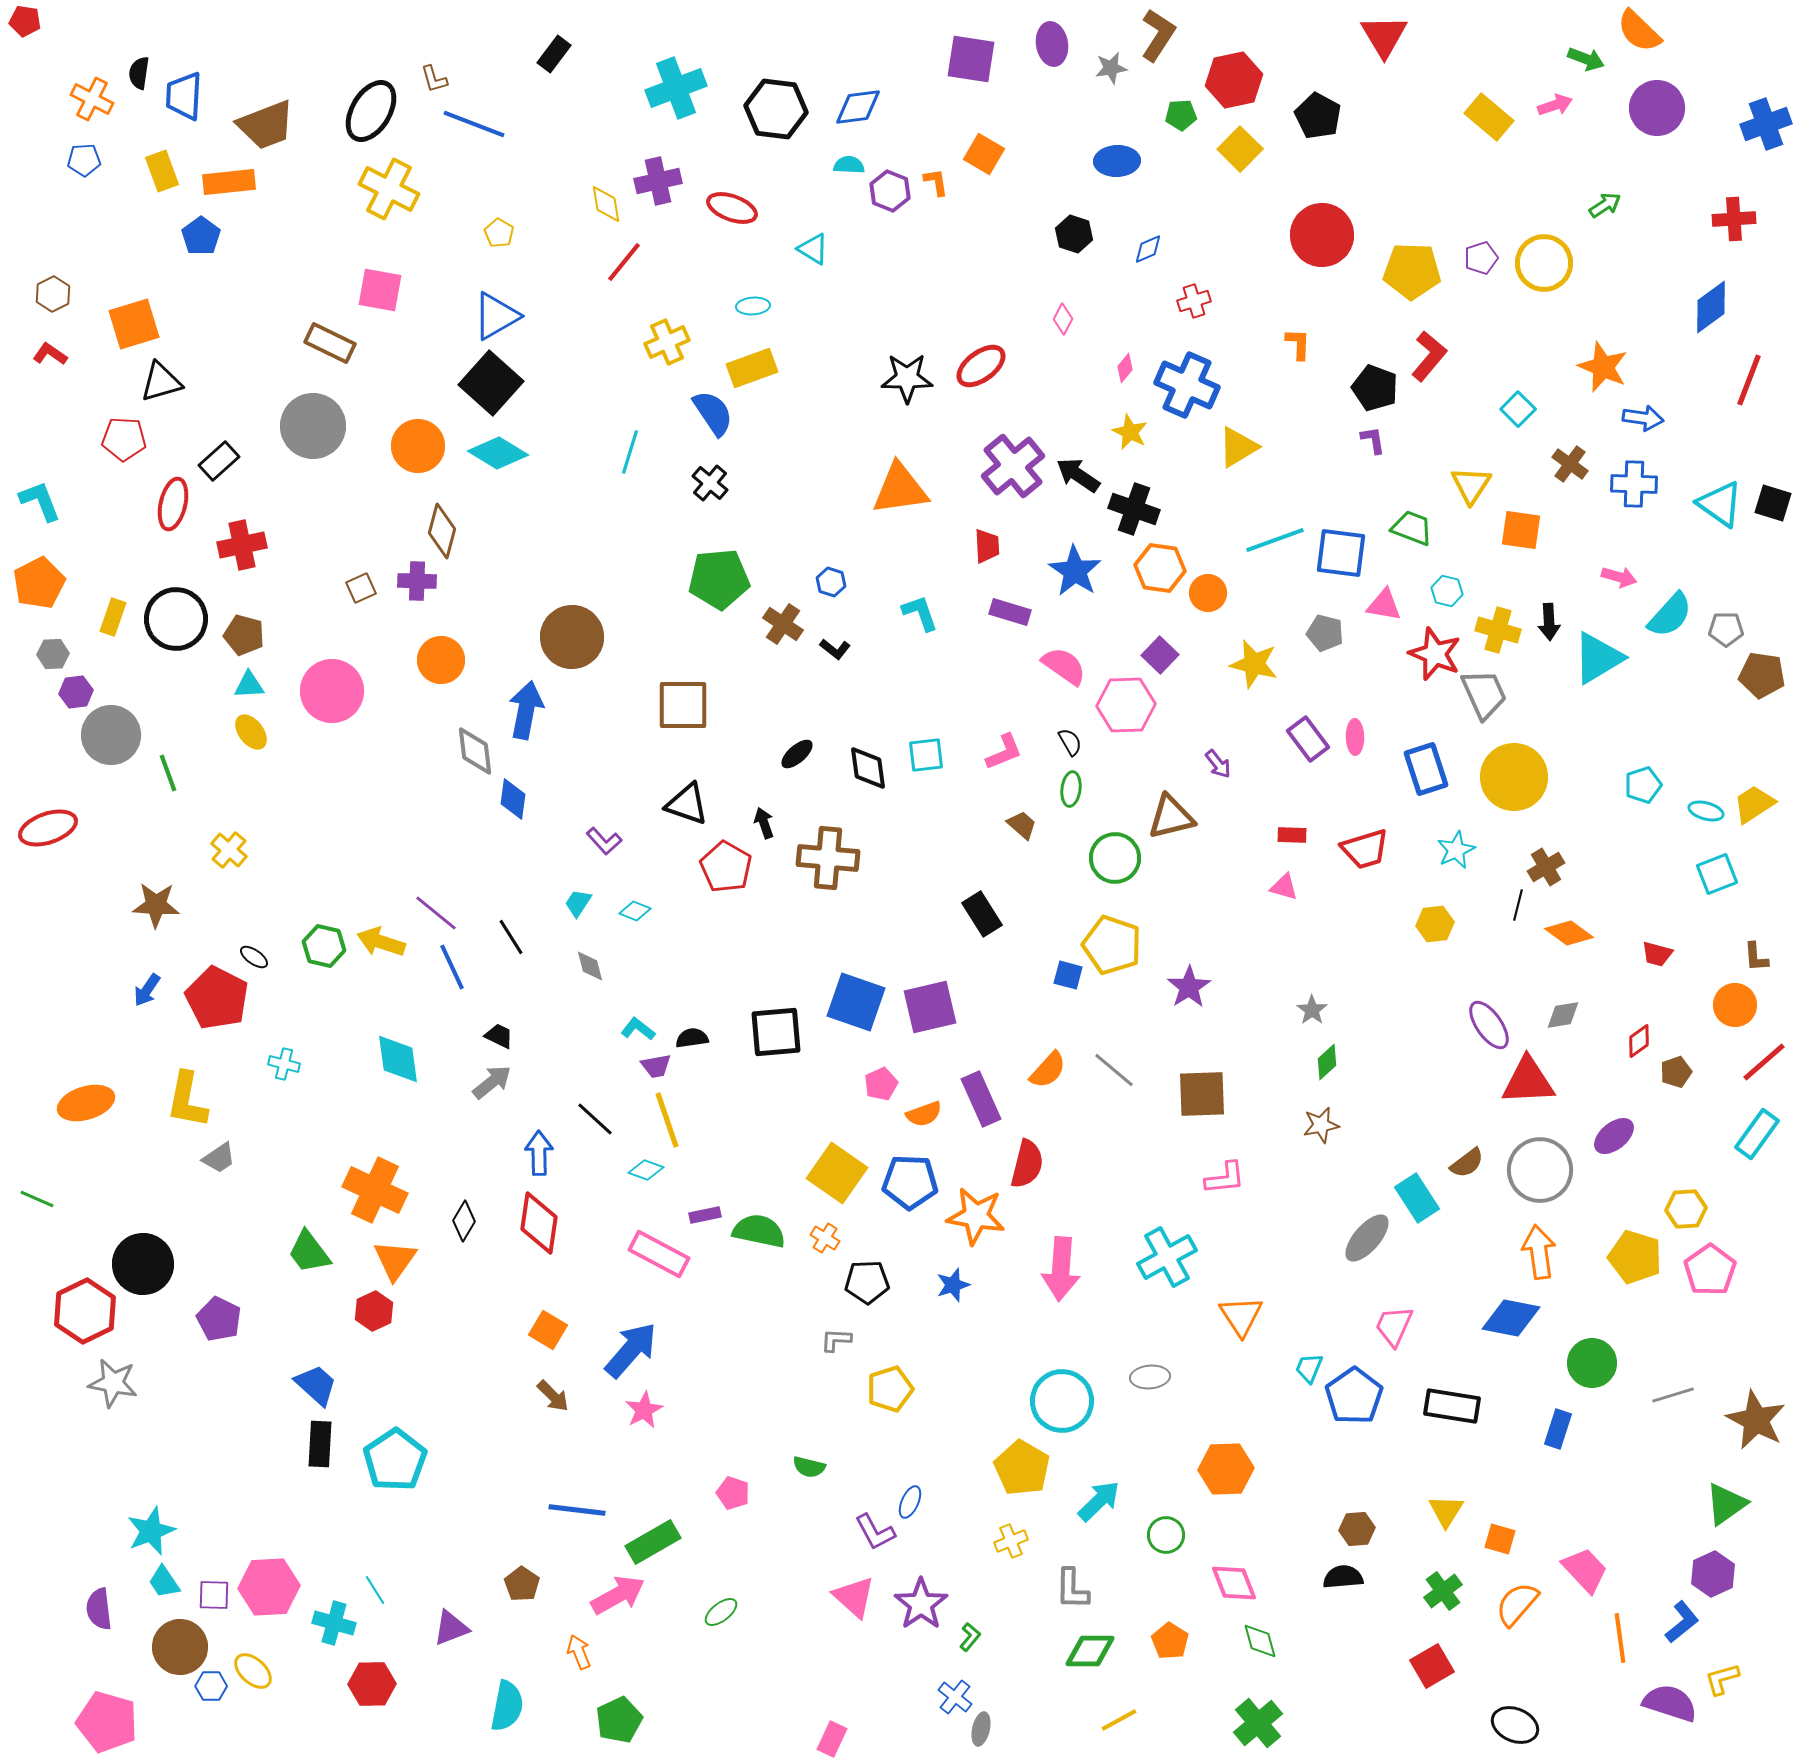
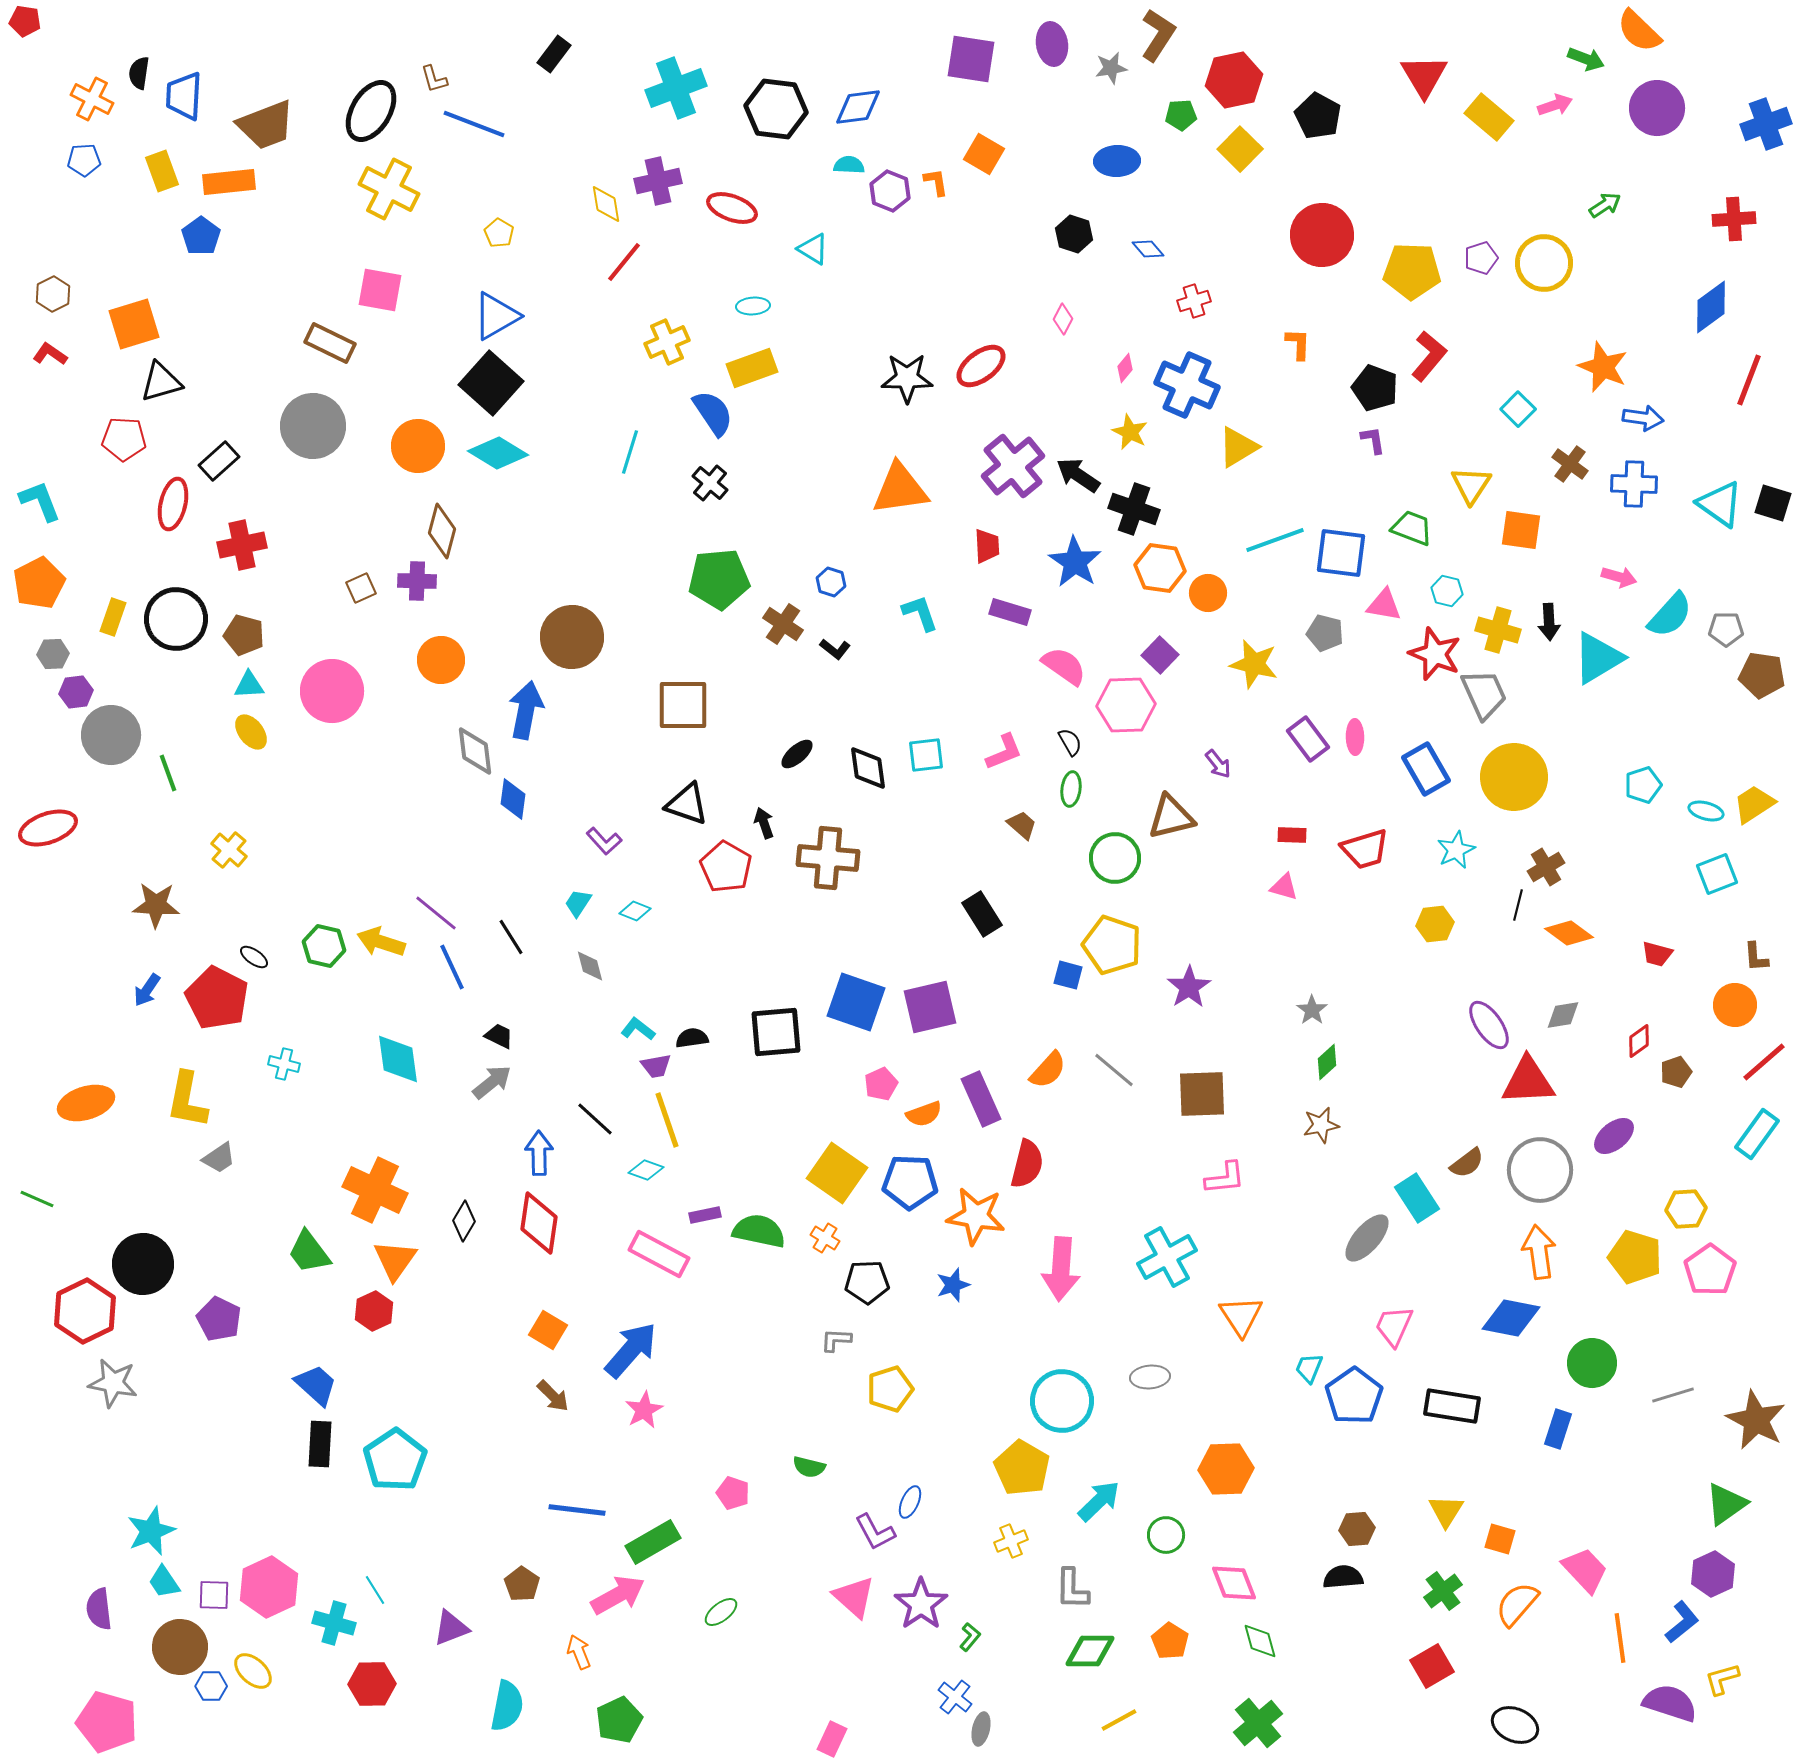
red triangle at (1384, 36): moved 40 px right, 40 px down
blue diamond at (1148, 249): rotated 72 degrees clockwise
blue star at (1075, 571): moved 9 px up
blue rectangle at (1426, 769): rotated 12 degrees counterclockwise
pink hexagon at (269, 1587): rotated 22 degrees counterclockwise
